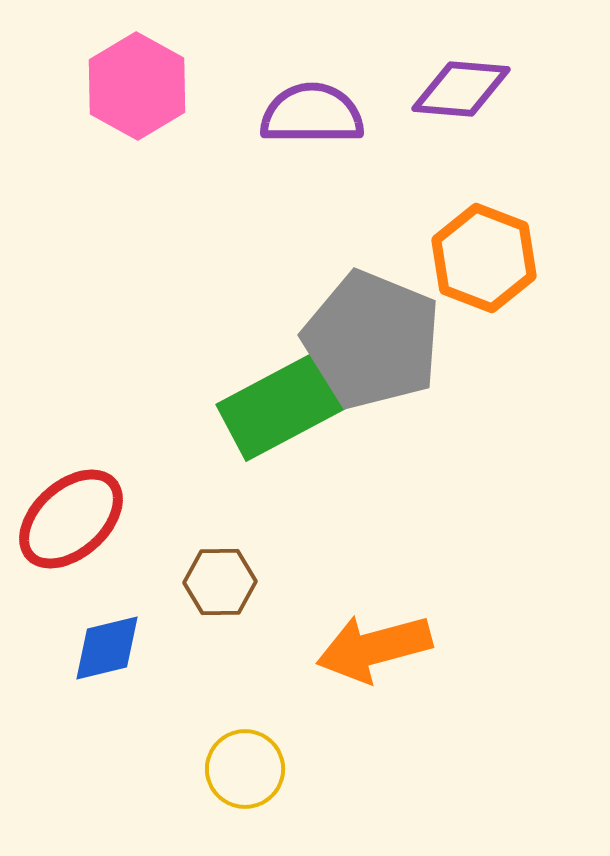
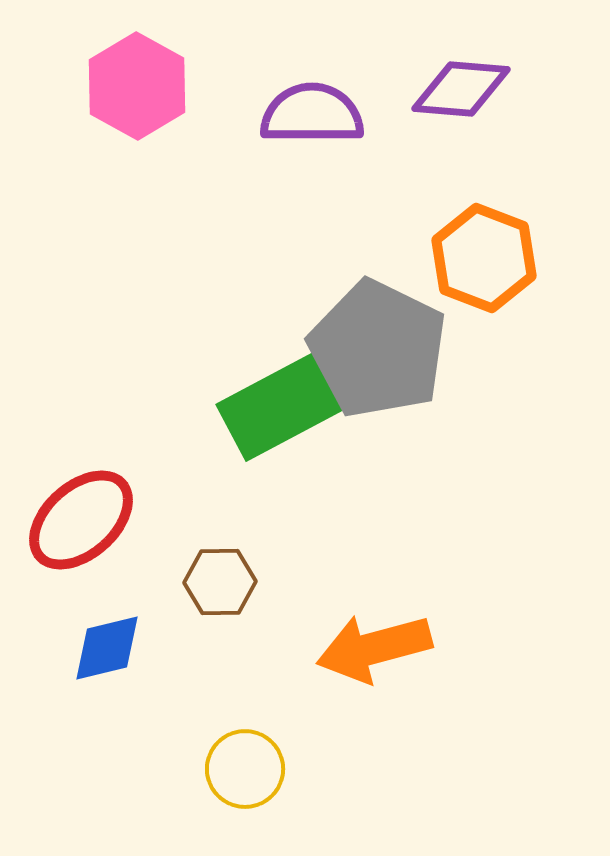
gray pentagon: moved 6 px right, 9 px down; rotated 4 degrees clockwise
red ellipse: moved 10 px right, 1 px down
